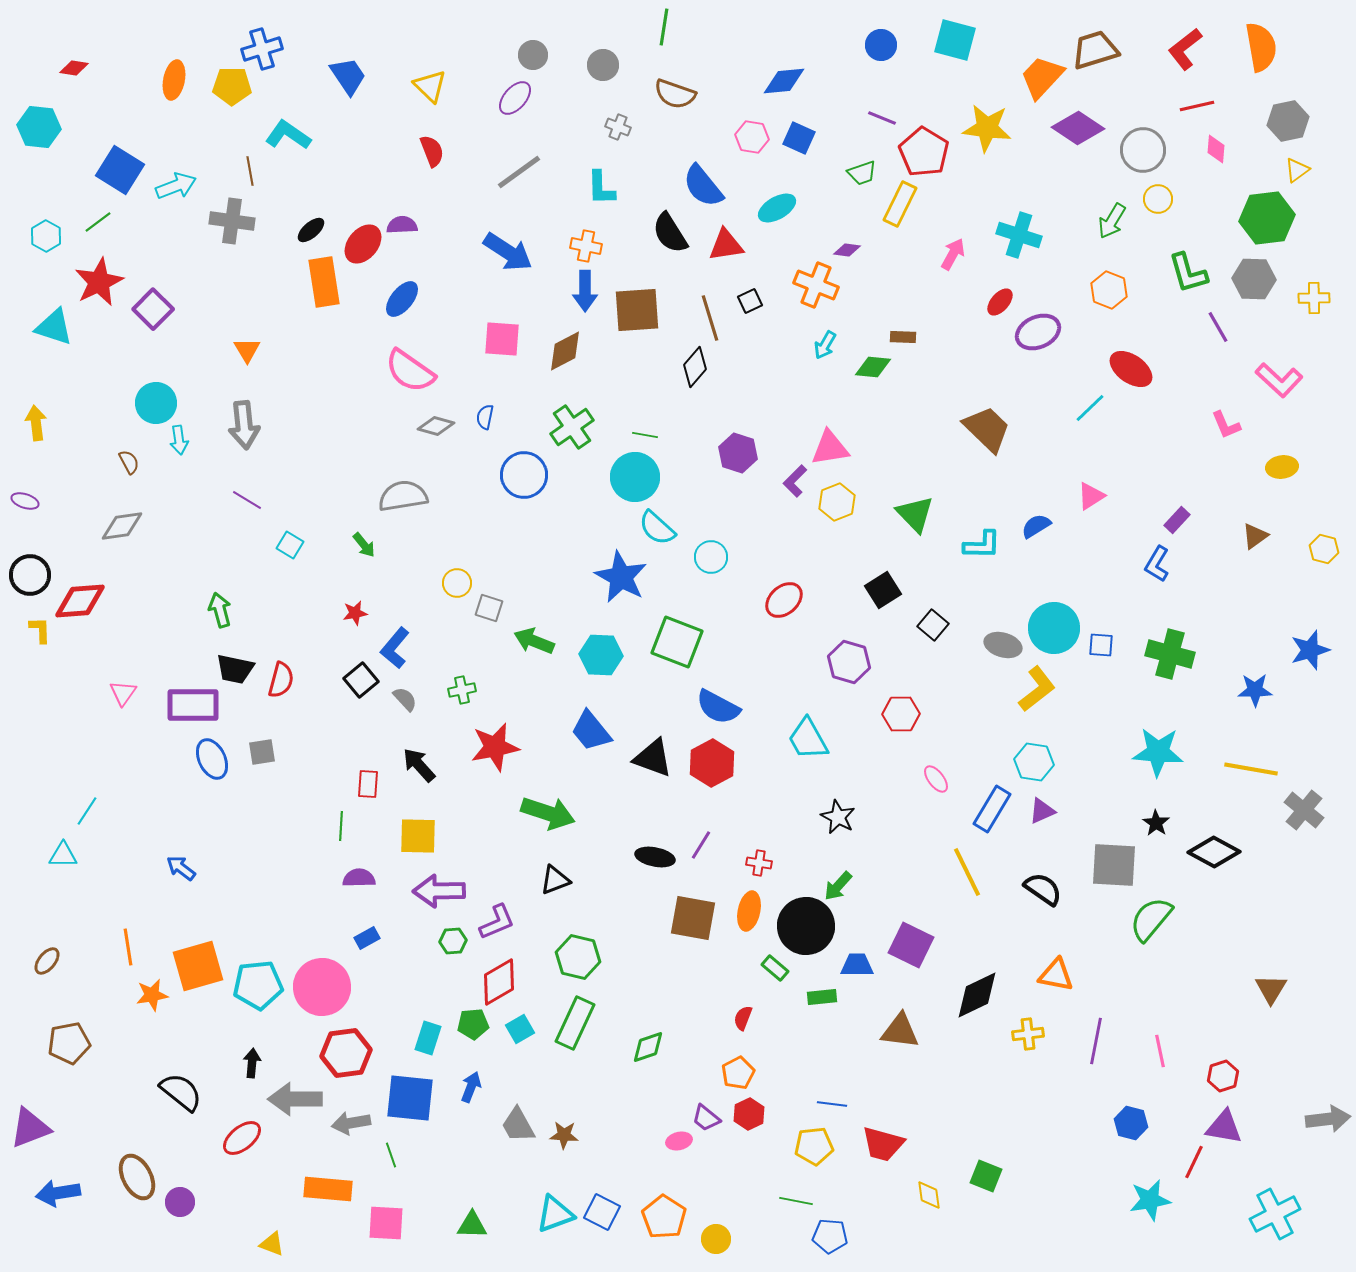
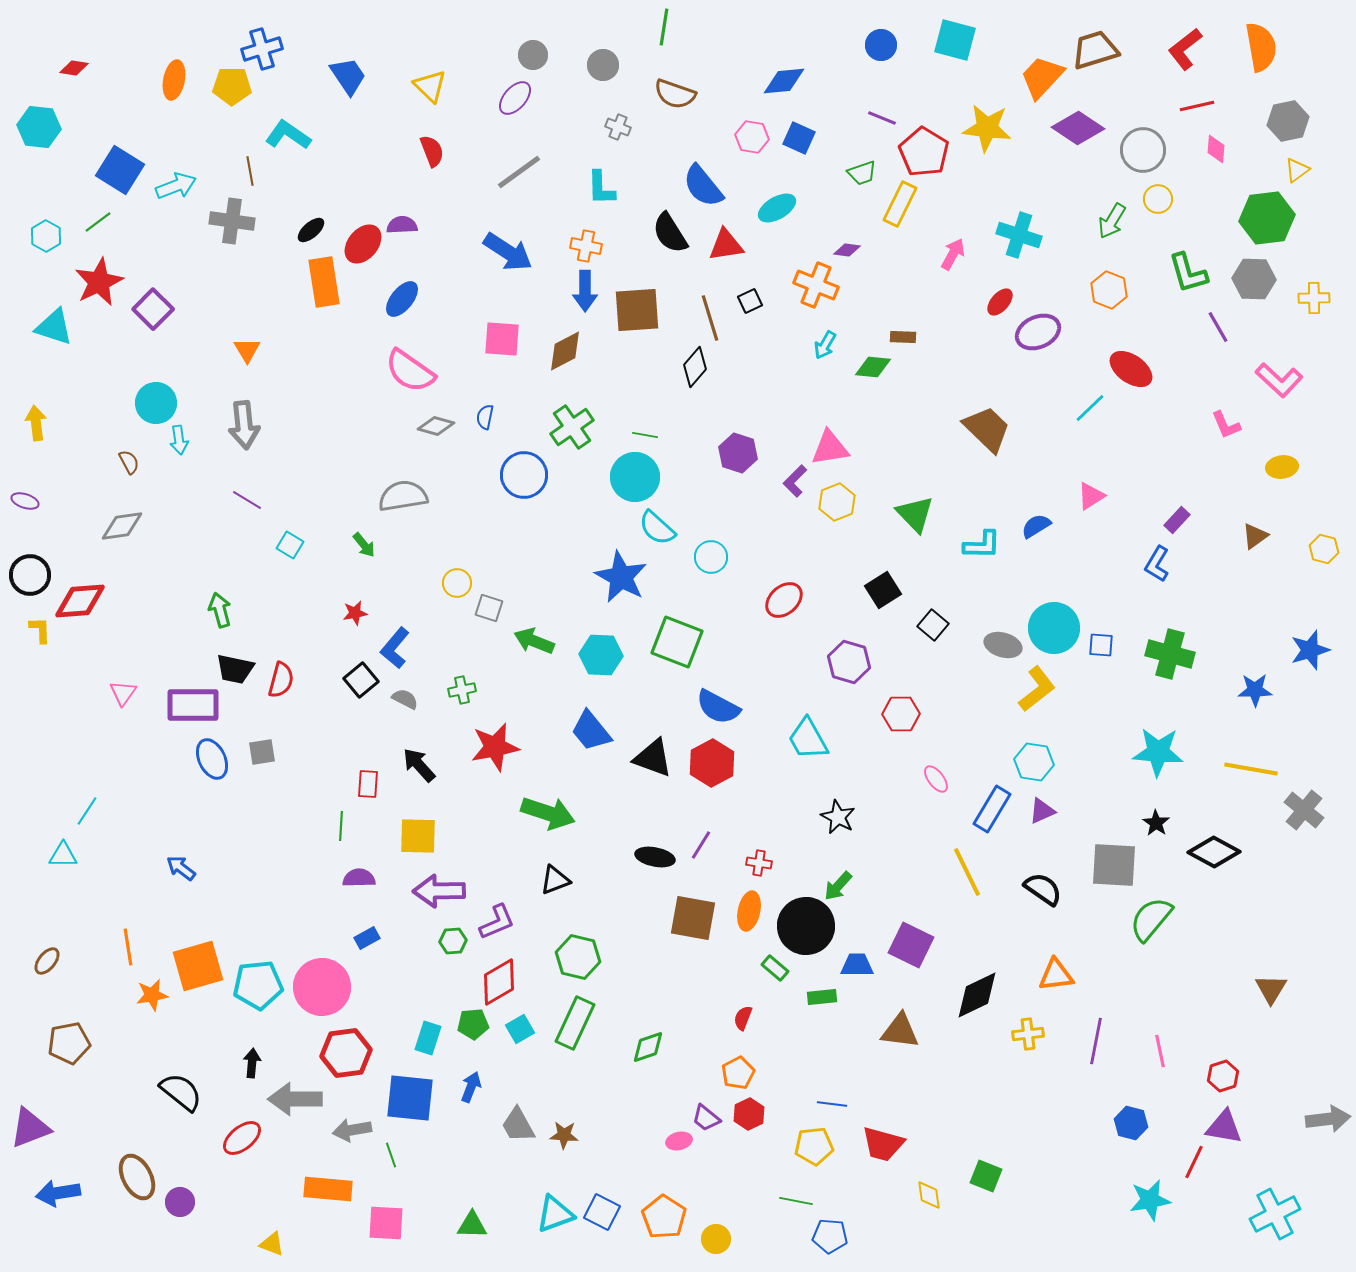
gray semicircle at (405, 699): rotated 20 degrees counterclockwise
orange triangle at (1056, 975): rotated 18 degrees counterclockwise
gray arrow at (351, 1123): moved 1 px right, 7 px down
